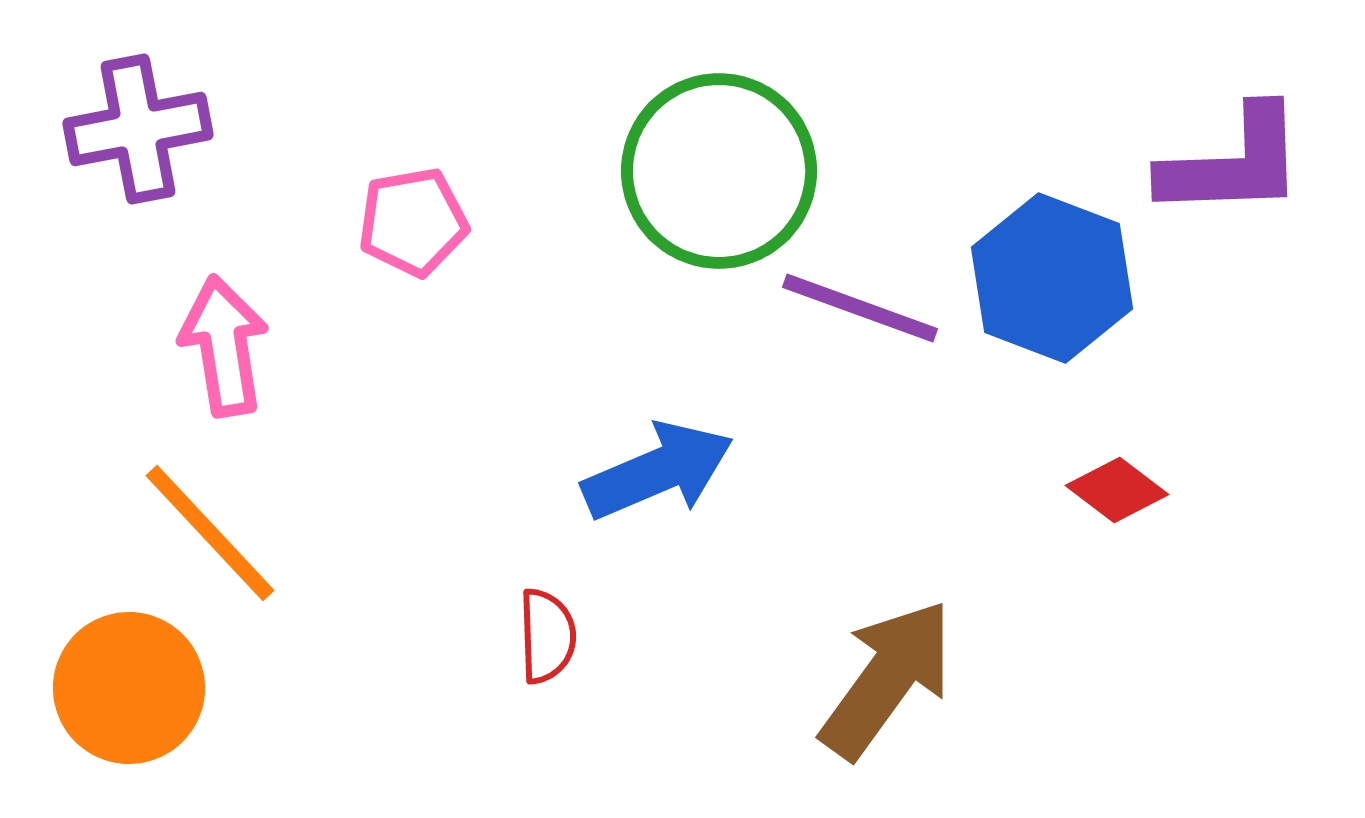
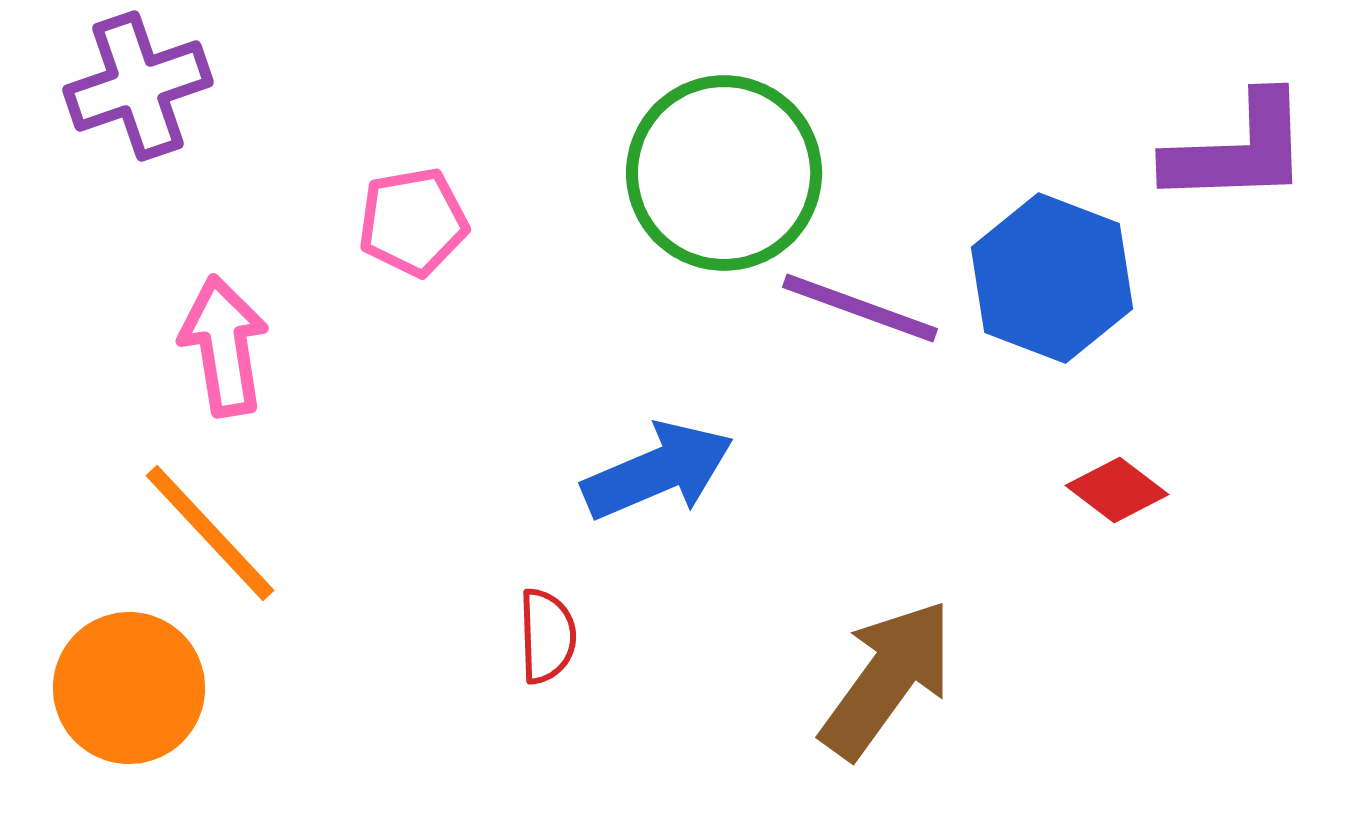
purple cross: moved 43 px up; rotated 8 degrees counterclockwise
purple L-shape: moved 5 px right, 13 px up
green circle: moved 5 px right, 2 px down
